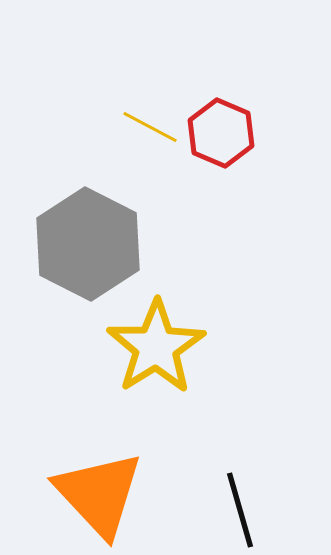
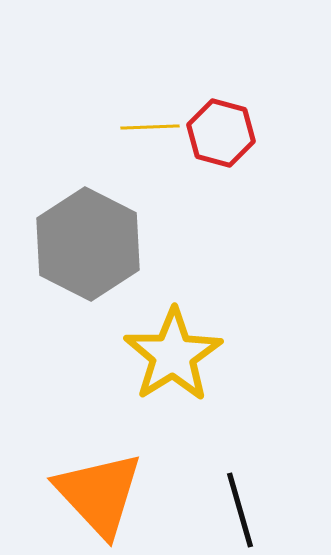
yellow line: rotated 30 degrees counterclockwise
red hexagon: rotated 8 degrees counterclockwise
yellow star: moved 17 px right, 8 px down
